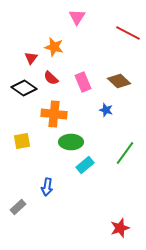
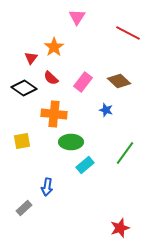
orange star: rotated 24 degrees clockwise
pink rectangle: rotated 60 degrees clockwise
gray rectangle: moved 6 px right, 1 px down
